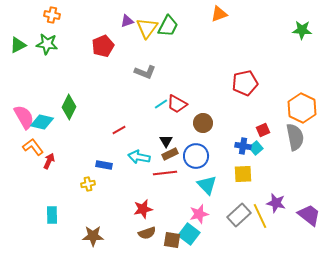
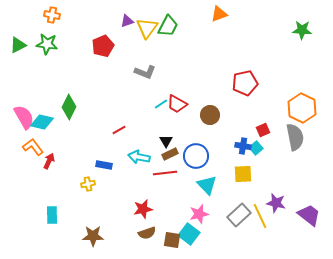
brown circle at (203, 123): moved 7 px right, 8 px up
